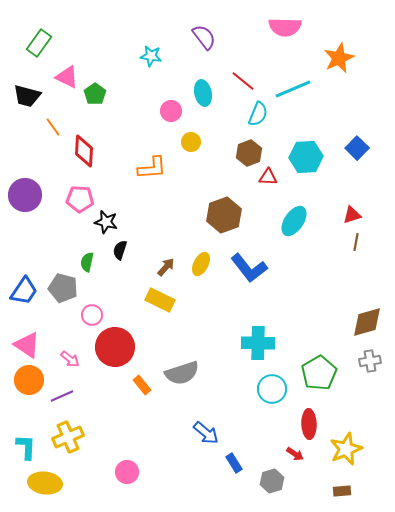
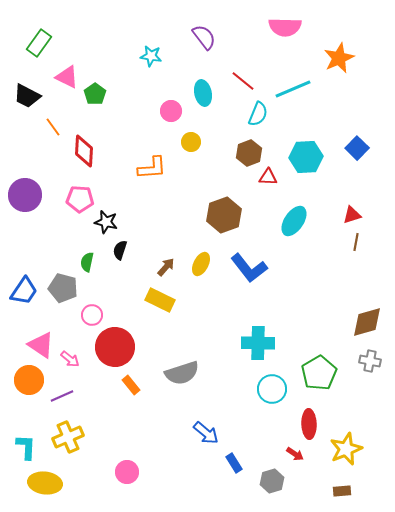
black trapezoid at (27, 96): rotated 12 degrees clockwise
pink triangle at (27, 345): moved 14 px right
gray cross at (370, 361): rotated 20 degrees clockwise
orange rectangle at (142, 385): moved 11 px left
